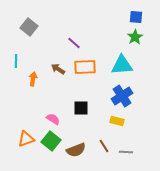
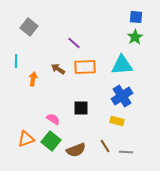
brown line: moved 1 px right
